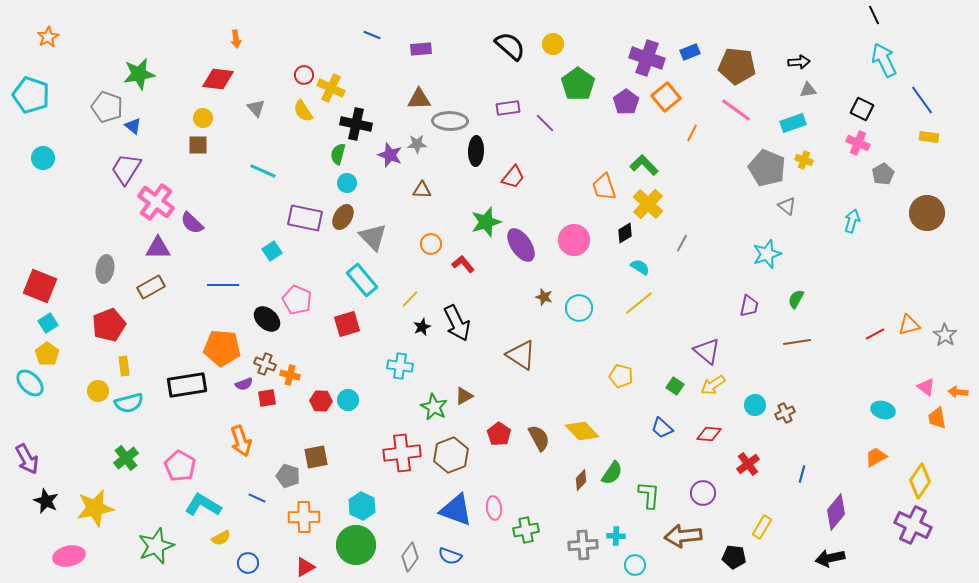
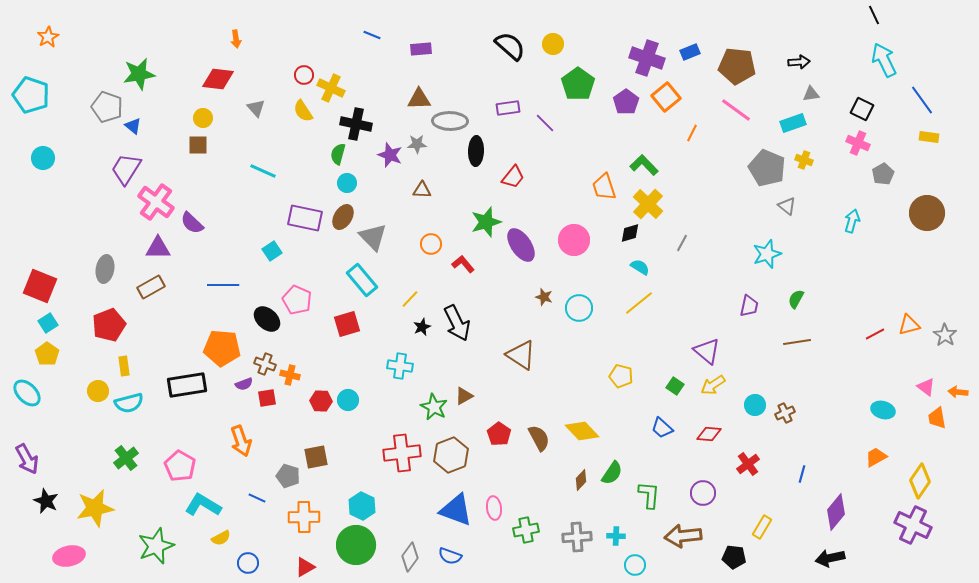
gray triangle at (808, 90): moved 3 px right, 4 px down
black diamond at (625, 233): moved 5 px right; rotated 15 degrees clockwise
cyan ellipse at (30, 383): moved 3 px left, 10 px down
gray cross at (583, 545): moved 6 px left, 8 px up
